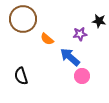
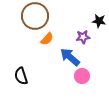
brown circle: moved 12 px right, 3 px up
purple star: moved 3 px right, 3 px down
orange semicircle: rotated 88 degrees counterclockwise
